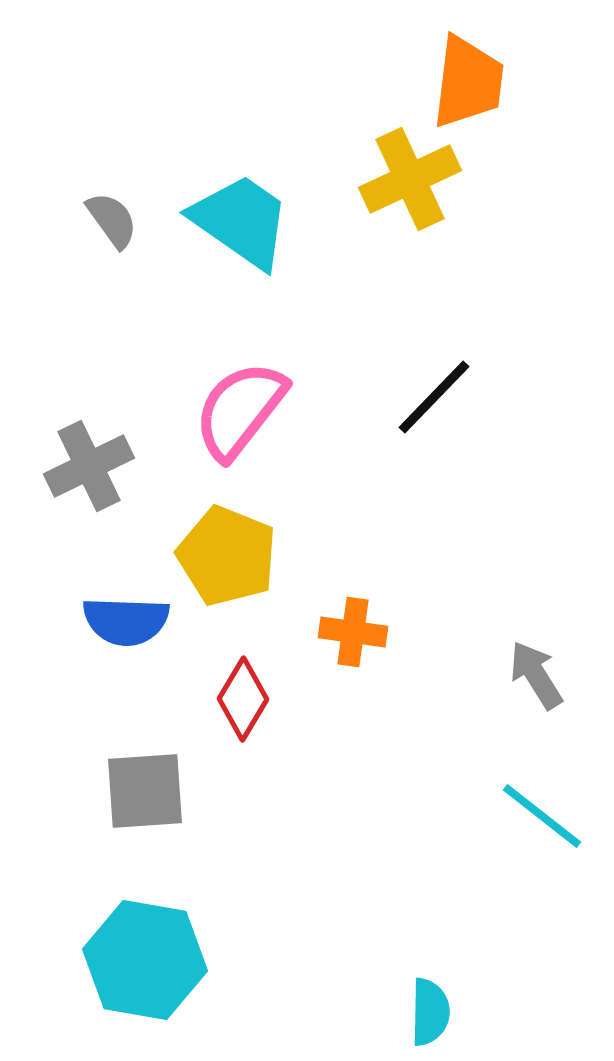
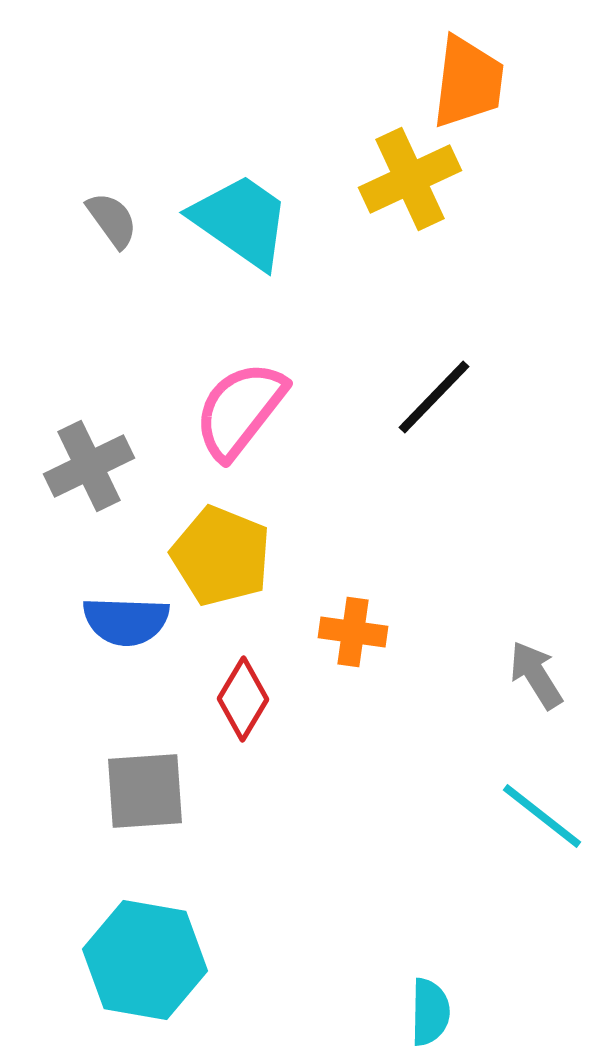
yellow pentagon: moved 6 px left
